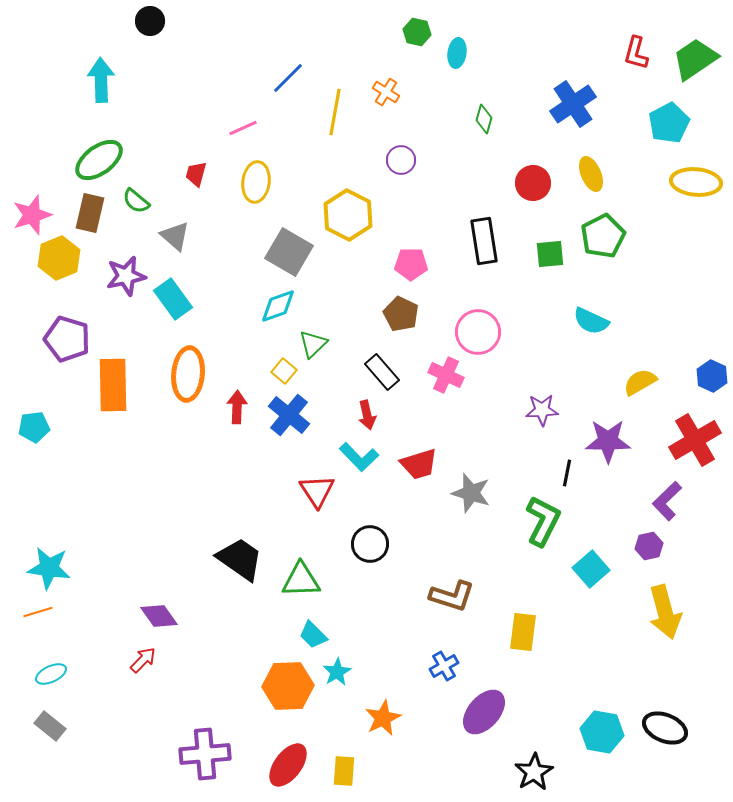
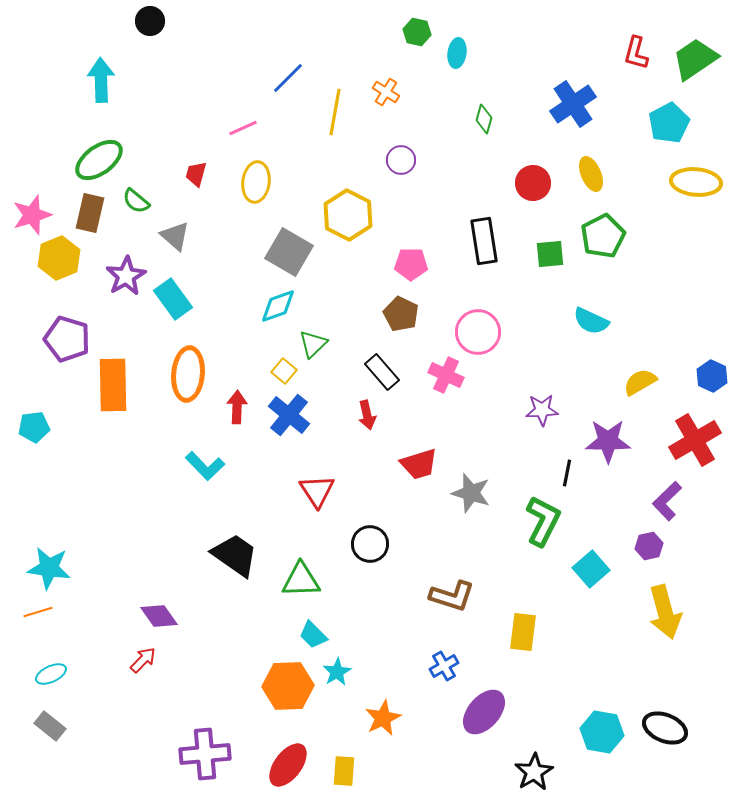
purple star at (126, 276): rotated 18 degrees counterclockwise
cyan L-shape at (359, 457): moved 154 px left, 9 px down
black trapezoid at (240, 559): moved 5 px left, 4 px up
